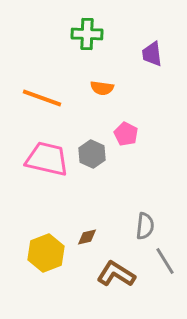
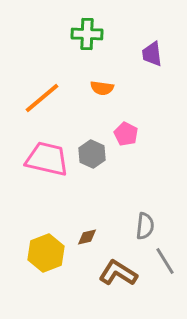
orange line: rotated 60 degrees counterclockwise
brown L-shape: moved 2 px right, 1 px up
